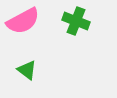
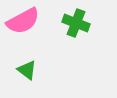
green cross: moved 2 px down
